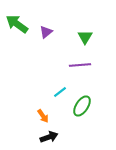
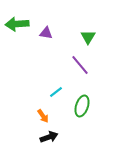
green arrow: rotated 40 degrees counterclockwise
purple triangle: moved 1 px down; rotated 48 degrees clockwise
green triangle: moved 3 px right
purple line: rotated 55 degrees clockwise
cyan line: moved 4 px left
green ellipse: rotated 15 degrees counterclockwise
